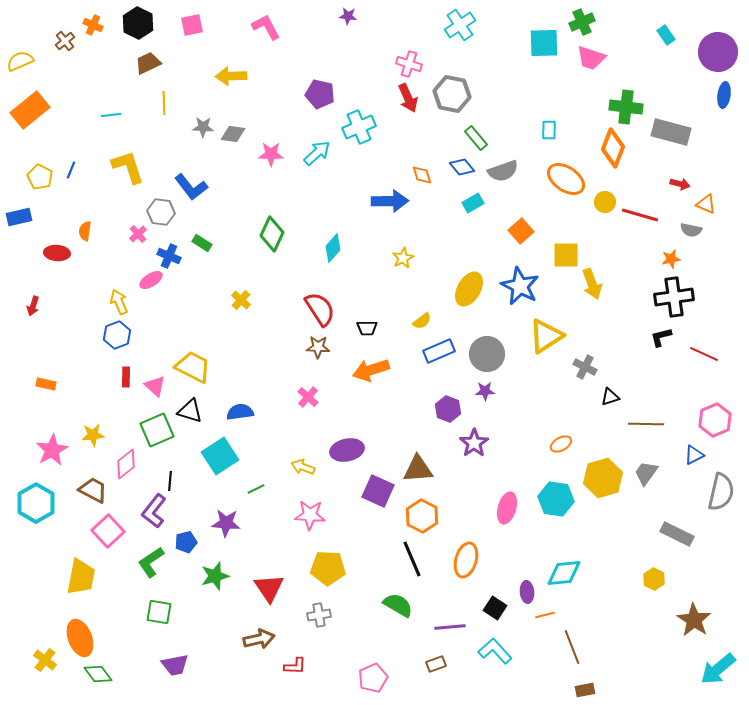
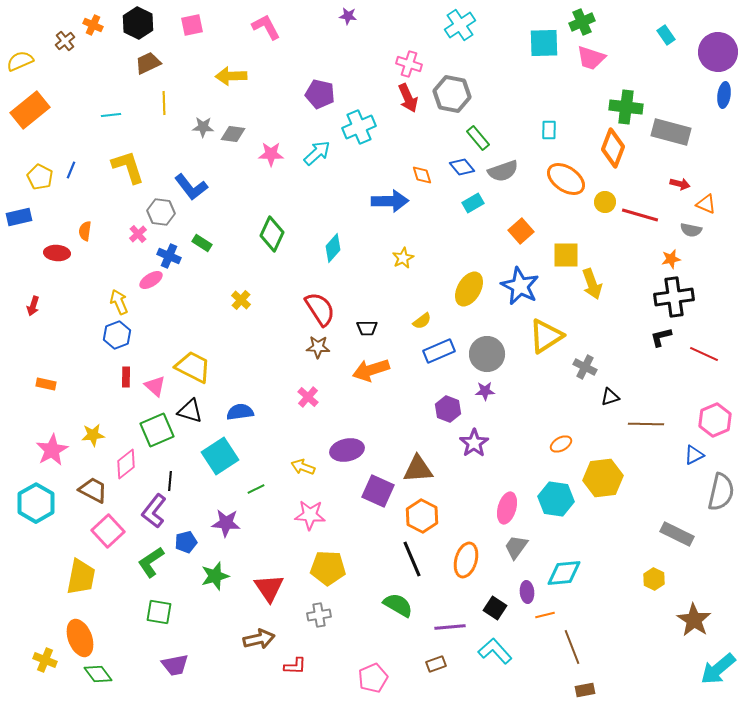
green rectangle at (476, 138): moved 2 px right
gray trapezoid at (646, 473): moved 130 px left, 74 px down
yellow hexagon at (603, 478): rotated 9 degrees clockwise
yellow cross at (45, 660): rotated 15 degrees counterclockwise
